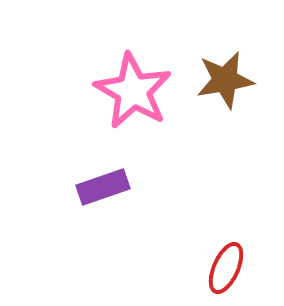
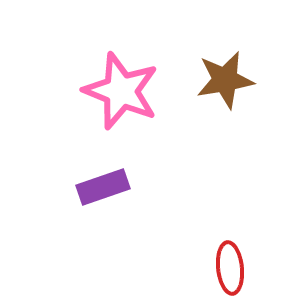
pink star: moved 12 px left; rotated 8 degrees counterclockwise
red ellipse: moved 4 px right; rotated 30 degrees counterclockwise
